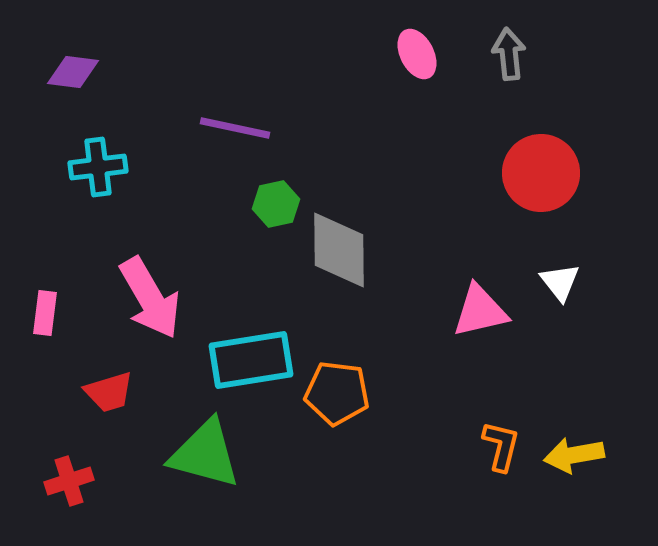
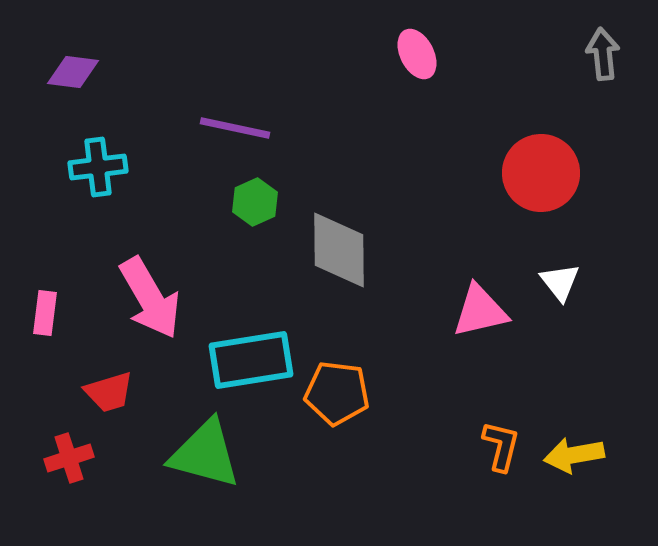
gray arrow: moved 94 px right
green hexagon: moved 21 px left, 2 px up; rotated 12 degrees counterclockwise
red cross: moved 23 px up
